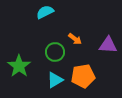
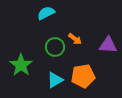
cyan semicircle: moved 1 px right, 1 px down
green circle: moved 5 px up
green star: moved 2 px right, 1 px up
